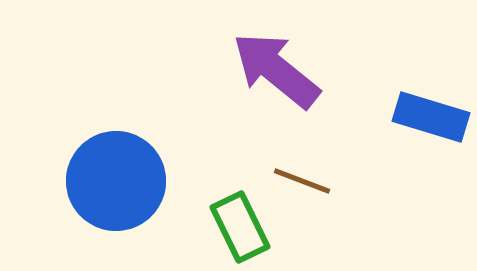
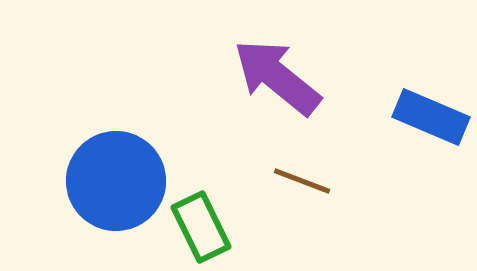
purple arrow: moved 1 px right, 7 px down
blue rectangle: rotated 6 degrees clockwise
green rectangle: moved 39 px left
